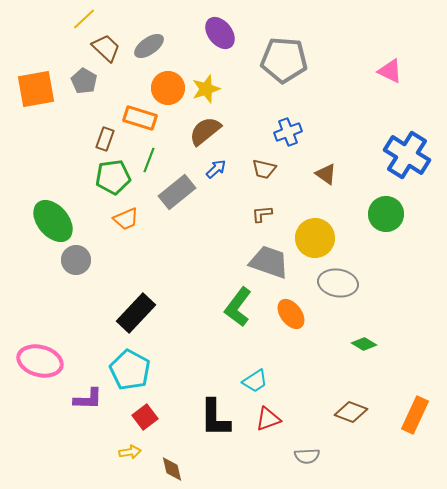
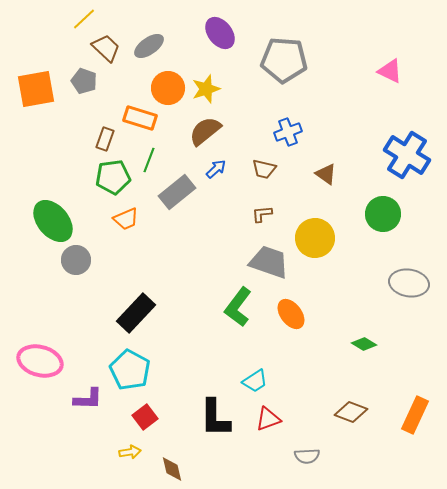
gray pentagon at (84, 81): rotated 10 degrees counterclockwise
green circle at (386, 214): moved 3 px left
gray ellipse at (338, 283): moved 71 px right
